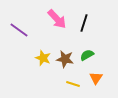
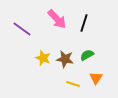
purple line: moved 3 px right, 1 px up
